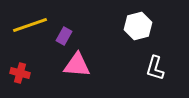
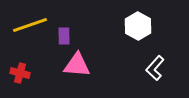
white hexagon: rotated 16 degrees counterclockwise
purple rectangle: rotated 30 degrees counterclockwise
white L-shape: rotated 25 degrees clockwise
